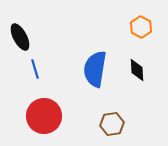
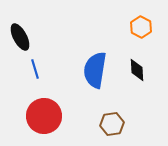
blue semicircle: moved 1 px down
